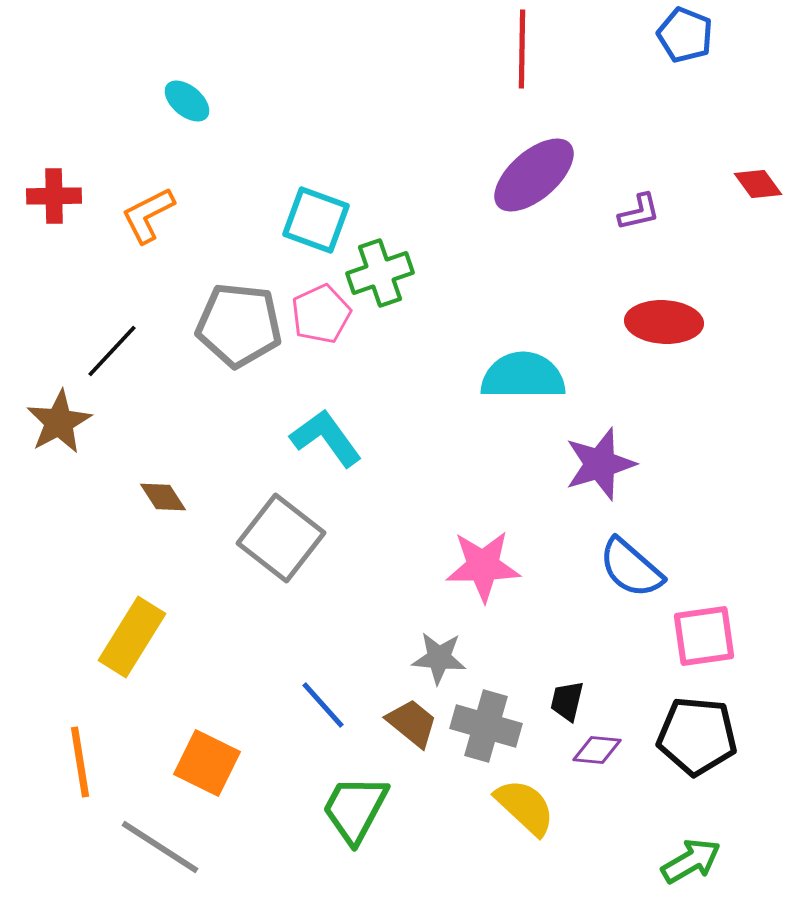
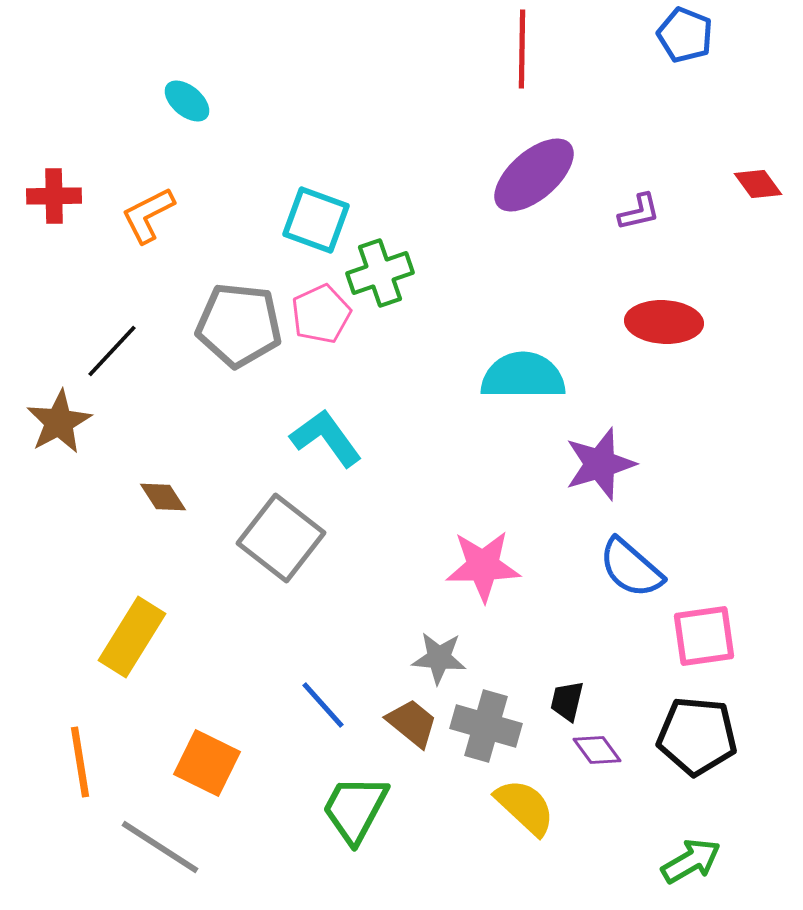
purple diamond: rotated 48 degrees clockwise
